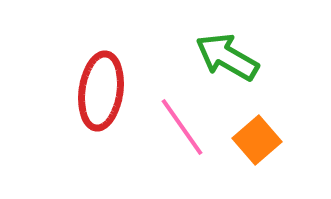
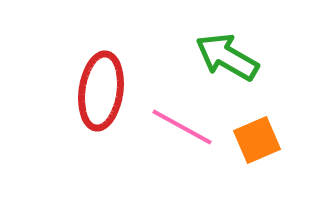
pink line: rotated 26 degrees counterclockwise
orange square: rotated 18 degrees clockwise
